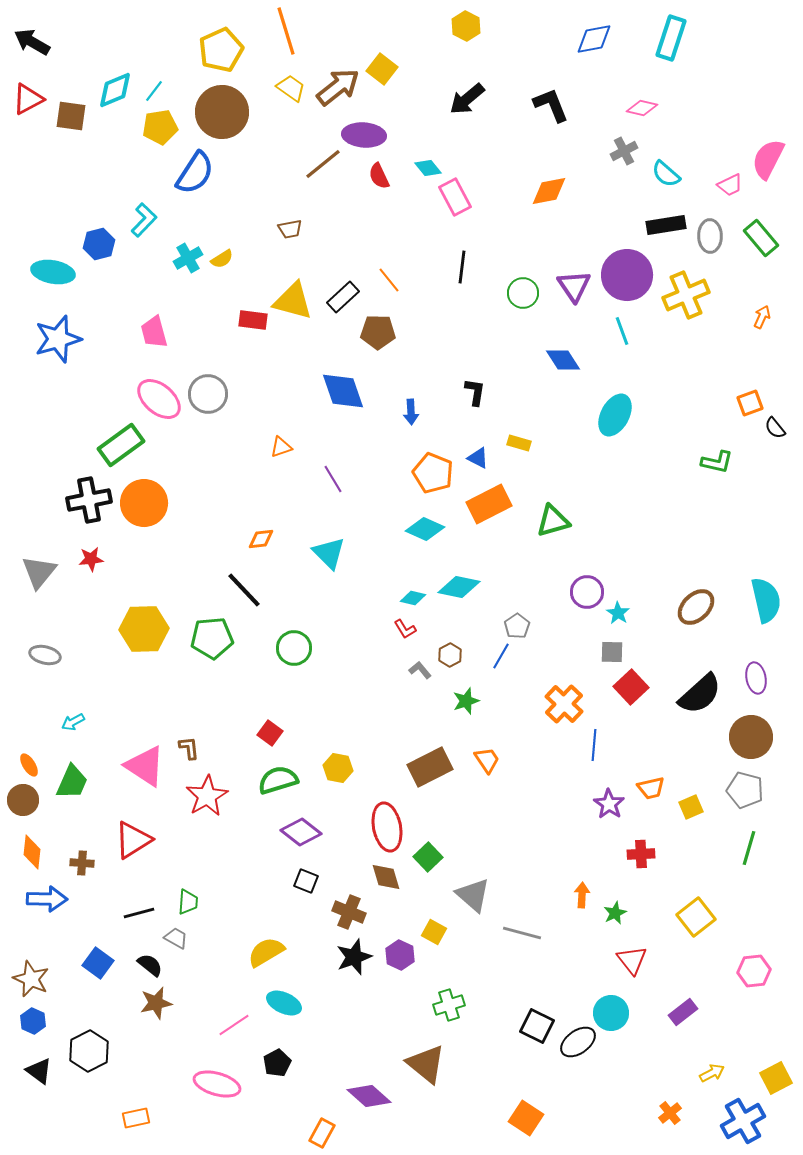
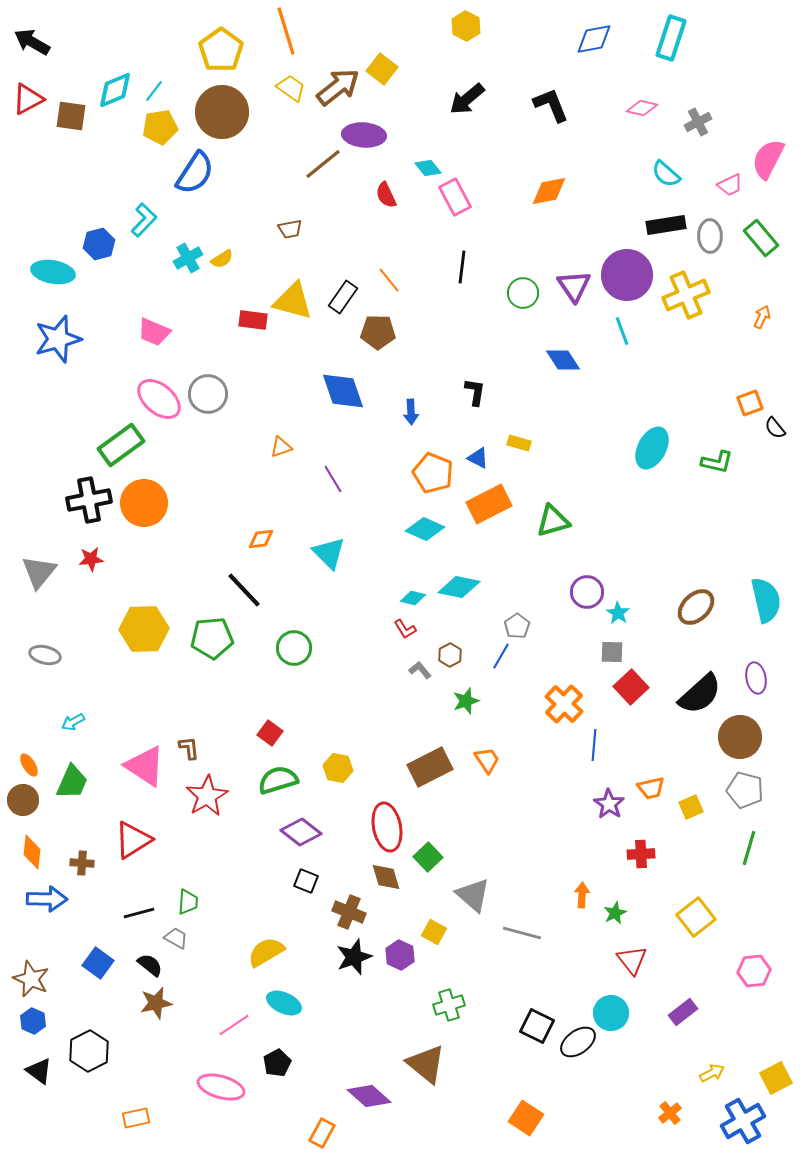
yellow pentagon at (221, 50): rotated 12 degrees counterclockwise
gray cross at (624, 151): moved 74 px right, 29 px up
red semicircle at (379, 176): moved 7 px right, 19 px down
black rectangle at (343, 297): rotated 12 degrees counterclockwise
pink trapezoid at (154, 332): rotated 52 degrees counterclockwise
cyan ellipse at (615, 415): moved 37 px right, 33 px down
brown circle at (751, 737): moved 11 px left
pink ellipse at (217, 1084): moved 4 px right, 3 px down
